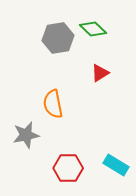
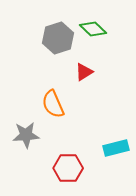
gray hexagon: rotated 8 degrees counterclockwise
red triangle: moved 16 px left, 1 px up
orange semicircle: rotated 12 degrees counterclockwise
gray star: rotated 8 degrees clockwise
cyan rectangle: moved 17 px up; rotated 45 degrees counterclockwise
